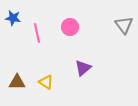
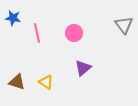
pink circle: moved 4 px right, 6 px down
brown triangle: rotated 18 degrees clockwise
